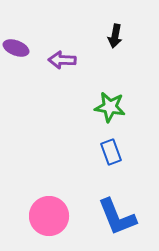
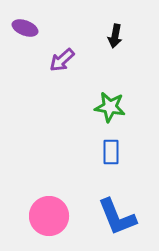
purple ellipse: moved 9 px right, 20 px up
purple arrow: rotated 44 degrees counterclockwise
blue rectangle: rotated 20 degrees clockwise
